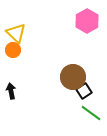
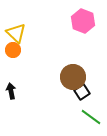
pink hexagon: moved 4 px left; rotated 10 degrees counterclockwise
black square: moved 2 px left, 1 px down
green line: moved 4 px down
